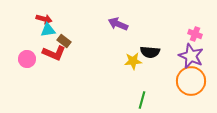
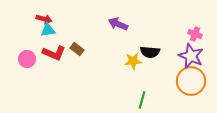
brown rectangle: moved 13 px right, 8 px down
